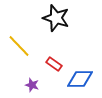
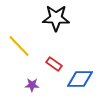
black star: rotated 16 degrees counterclockwise
purple star: rotated 16 degrees counterclockwise
